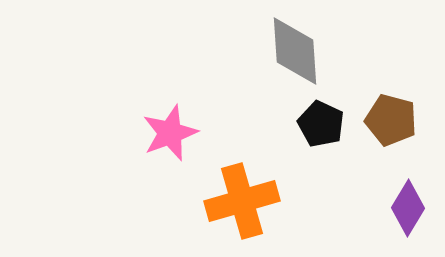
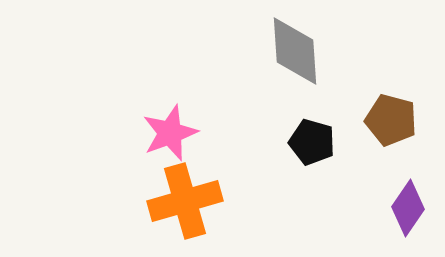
black pentagon: moved 9 px left, 18 px down; rotated 9 degrees counterclockwise
orange cross: moved 57 px left
purple diamond: rotated 4 degrees clockwise
